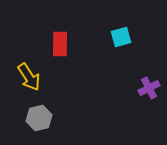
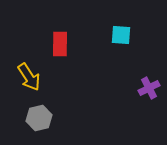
cyan square: moved 2 px up; rotated 20 degrees clockwise
